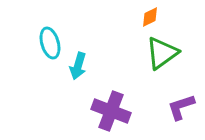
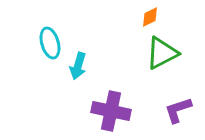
green triangle: rotated 9 degrees clockwise
purple L-shape: moved 3 px left, 3 px down
purple cross: rotated 9 degrees counterclockwise
